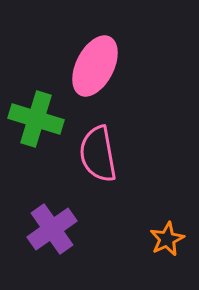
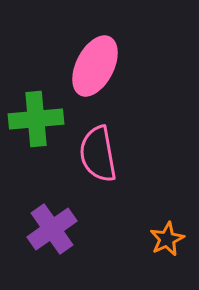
green cross: rotated 22 degrees counterclockwise
